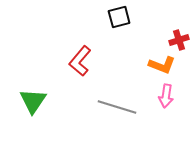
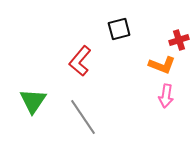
black square: moved 12 px down
gray line: moved 34 px left, 10 px down; rotated 39 degrees clockwise
